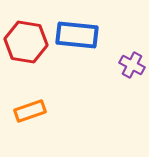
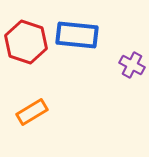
red hexagon: rotated 9 degrees clockwise
orange rectangle: moved 2 px right, 1 px down; rotated 12 degrees counterclockwise
